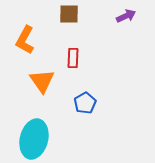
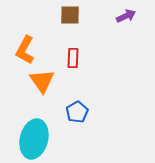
brown square: moved 1 px right, 1 px down
orange L-shape: moved 10 px down
blue pentagon: moved 8 px left, 9 px down
